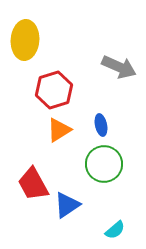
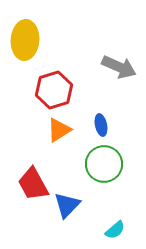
blue triangle: rotated 12 degrees counterclockwise
